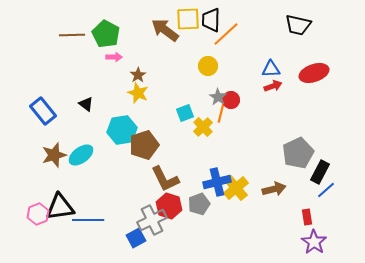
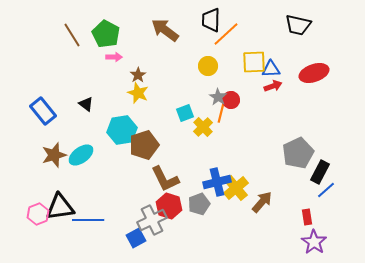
yellow square at (188, 19): moved 66 px right, 43 px down
brown line at (72, 35): rotated 60 degrees clockwise
brown arrow at (274, 189): moved 12 px left, 13 px down; rotated 35 degrees counterclockwise
